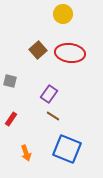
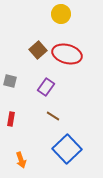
yellow circle: moved 2 px left
red ellipse: moved 3 px left, 1 px down; rotated 8 degrees clockwise
purple rectangle: moved 3 px left, 7 px up
red rectangle: rotated 24 degrees counterclockwise
blue square: rotated 24 degrees clockwise
orange arrow: moved 5 px left, 7 px down
